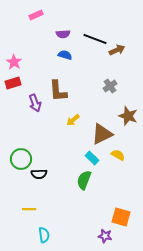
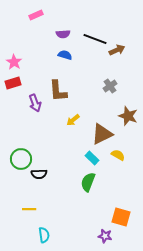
green semicircle: moved 4 px right, 2 px down
